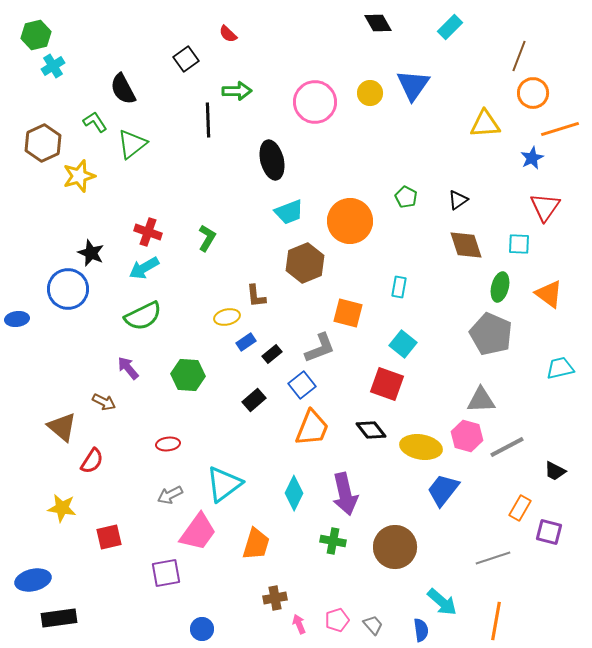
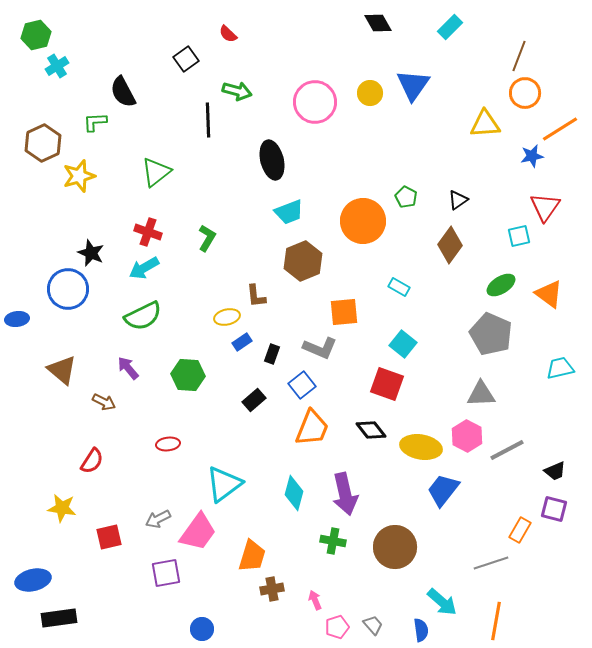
cyan cross at (53, 66): moved 4 px right
black semicircle at (123, 89): moved 3 px down
green arrow at (237, 91): rotated 16 degrees clockwise
orange circle at (533, 93): moved 8 px left
green L-shape at (95, 122): rotated 60 degrees counterclockwise
orange line at (560, 129): rotated 15 degrees counterclockwise
green triangle at (132, 144): moved 24 px right, 28 px down
blue star at (532, 158): moved 2 px up; rotated 15 degrees clockwise
orange circle at (350, 221): moved 13 px right
cyan square at (519, 244): moved 8 px up; rotated 15 degrees counterclockwise
brown diamond at (466, 245): moved 16 px left; rotated 54 degrees clockwise
brown hexagon at (305, 263): moved 2 px left, 2 px up
cyan rectangle at (399, 287): rotated 70 degrees counterclockwise
green ellipse at (500, 287): moved 1 px right, 2 px up; rotated 44 degrees clockwise
orange square at (348, 313): moved 4 px left, 1 px up; rotated 20 degrees counterclockwise
blue rectangle at (246, 342): moved 4 px left
gray L-shape at (320, 348): rotated 44 degrees clockwise
black rectangle at (272, 354): rotated 30 degrees counterclockwise
gray triangle at (481, 400): moved 6 px up
brown triangle at (62, 427): moved 57 px up
pink hexagon at (467, 436): rotated 12 degrees clockwise
gray line at (507, 447): moved 3 px down
black trapezoid at (555, 471): rotated 50 degrees counterclockwise
cyan diamond at (294, 493): rotated 12 degrees counterclockwise
gray arrow at (170, 495): moved 12 px left, 24 px down
orange rectangle at (520, 508): moved 22 px down
purple square at (549, 532): moved 5 px right, 23 px up
orange trapezoid at (256, 544): moved 4 px left, 12 px down
gray line at (493, 558): moved 2 px left, 5 px down
brown cross at (275, 598): moved 3 px left, 9 px up
pink pentagon at (337, 620): moved 7 px down
pink arrow at (299, 624): moved 16 px right, 24 px up
